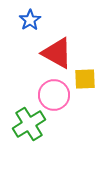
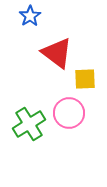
blue star: moved 4 px up
red triangle: rotated 8 degrees clockwise
pink circle: moved 15 px right, 18 px down
